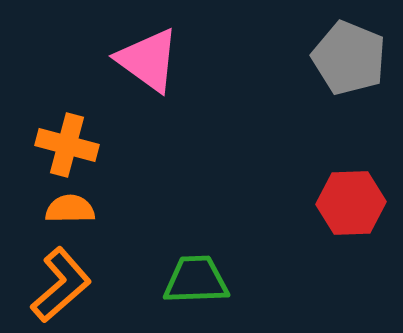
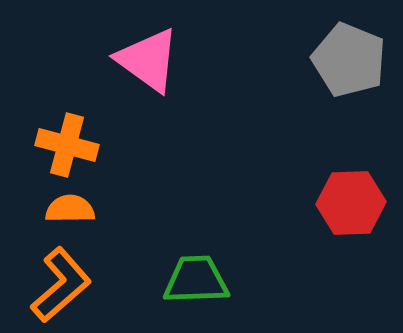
gray pentagon: moved 2 px down
